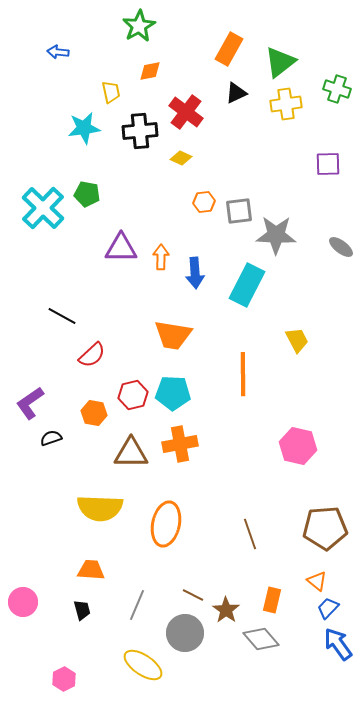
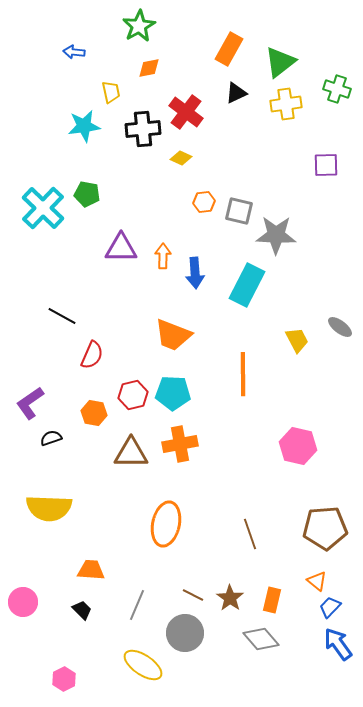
blue arrow at (58, 52): moved 16 px right
orange diamond at (150, 71): moved 1 px left, 3 px up
cyan star at (84, 128): moved 2 px up
black cross at (140, 131): moved 3 px right, 2 px up
purple square at (328, 164): moved 2 px left, 1 px down
gray square at (239, 211): rotated 20 degrees clockwise
gray ellipse at (341, 247): moved 1 px left, 80 px down
orange arrow at (161, 257): moved 2 px right, 1 px up
orange trapezoid at (173, 335): rotated 12 degrees clockwise
red semicircle at (92, 355): rotated 24 degrees counterclockwise
yellow semicircle at (100, 508): moved 51 px left
blue trapezoid at (328, 608): moved 2 px right, 1 px up
black trapezoid at (82, 610): rotated 30 degrees counterclockwise
brown star at (226, 610): moved 4 px right, 12 px up
